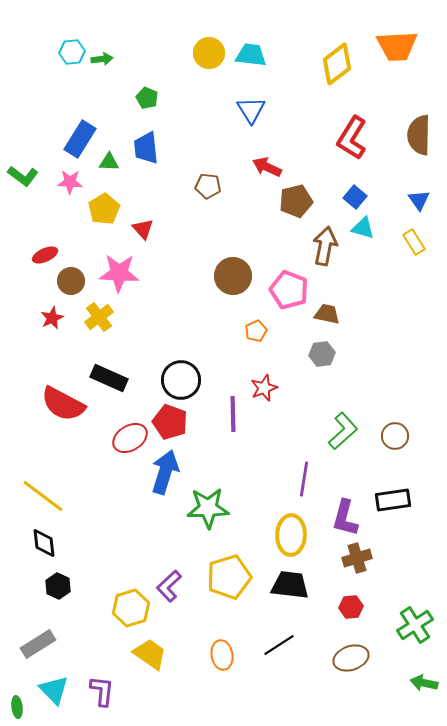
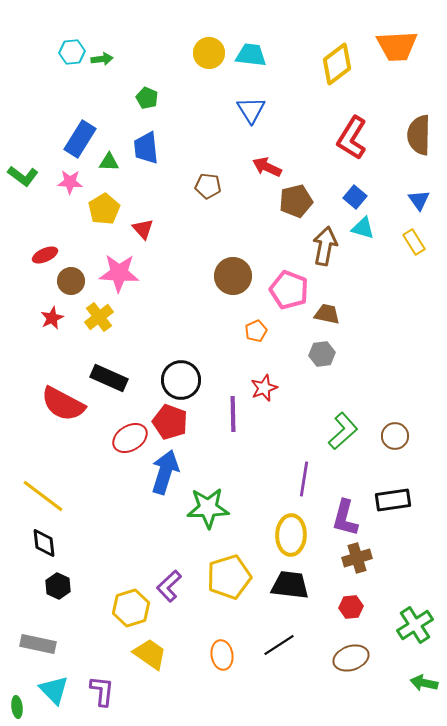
gray rectangle at (38, 644): rotated 44 degrees clockwise
